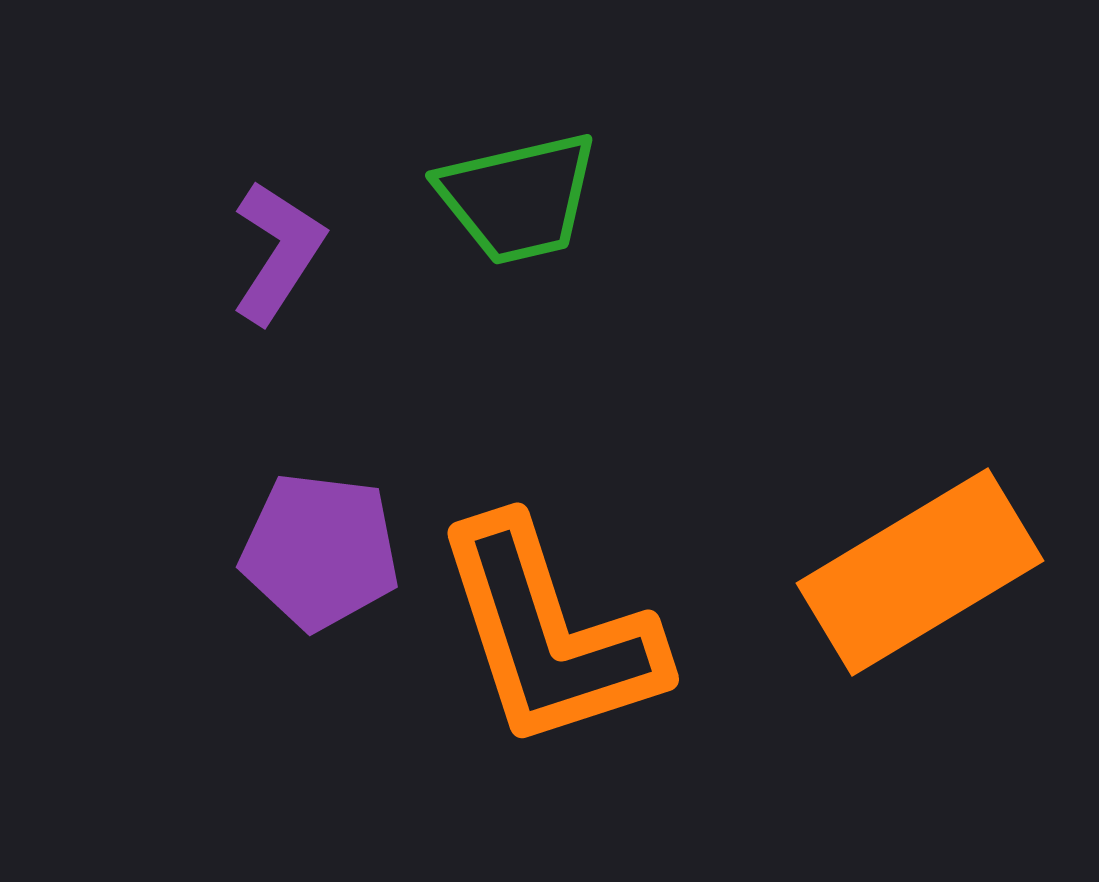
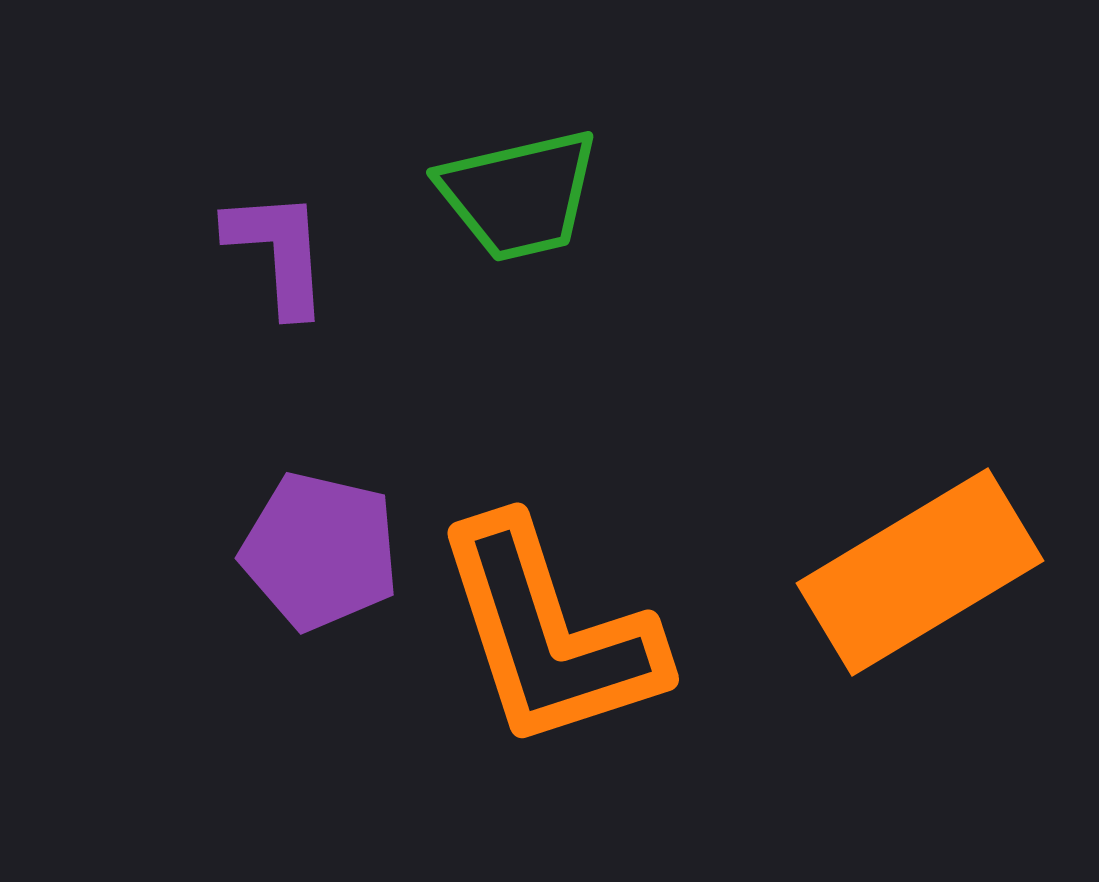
green trapezoid: moved 1 px right, 3 px up
purple L-shape: rotated 37 degrees counterclockwise
purple pentagon: rotated 6 degrees clockwise
